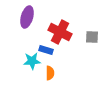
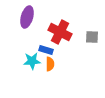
orange semicircle: moved 9 px up
